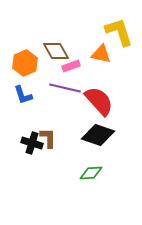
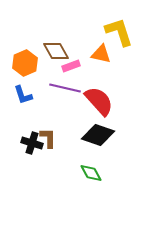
green diamond: rotated 65 degrees clockwise
